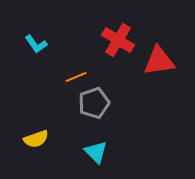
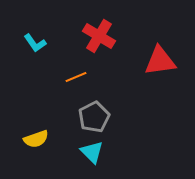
red cross: moved 19 px left, 4 px up
cyan L-shape: moved 1 px left, 1 px up
red triangle: moved 1 px right
gray pentagon: moved 14 px down; rotated 8 degrees counterclockwise
cyan triangle: moved 4 px left
